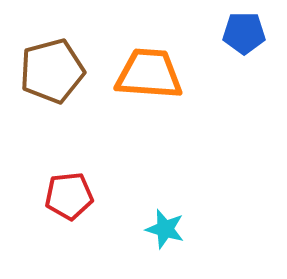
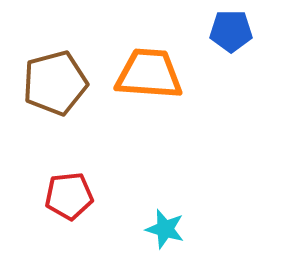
blue pentagon: moved 13 px left, 2 px up
brown pentagon: moved 3 px right, 12 px down
